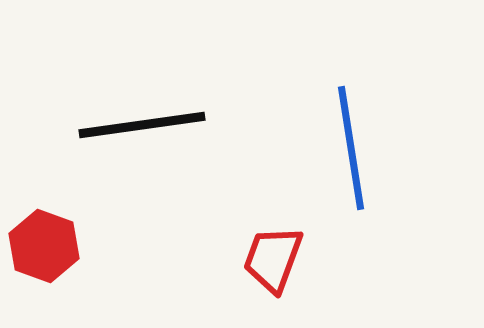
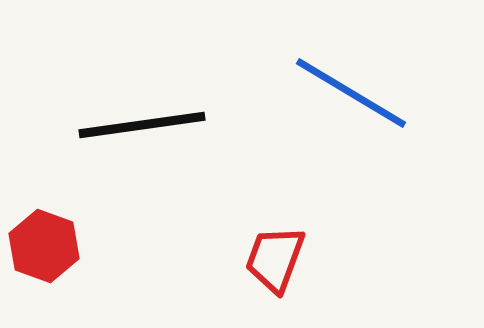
blue line: moved 55 px up; rotated 50 degrees counterclockwise
red trapezoid: moved 2 px right
